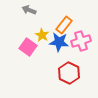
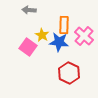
gray arrow: rotated 16 degrees counterclockwise
orange rectangle: rotated 36 degrees counterclockwise
pink cross: moved 3 px right, 5 px up; rotated 30 degrees counterclockwise
